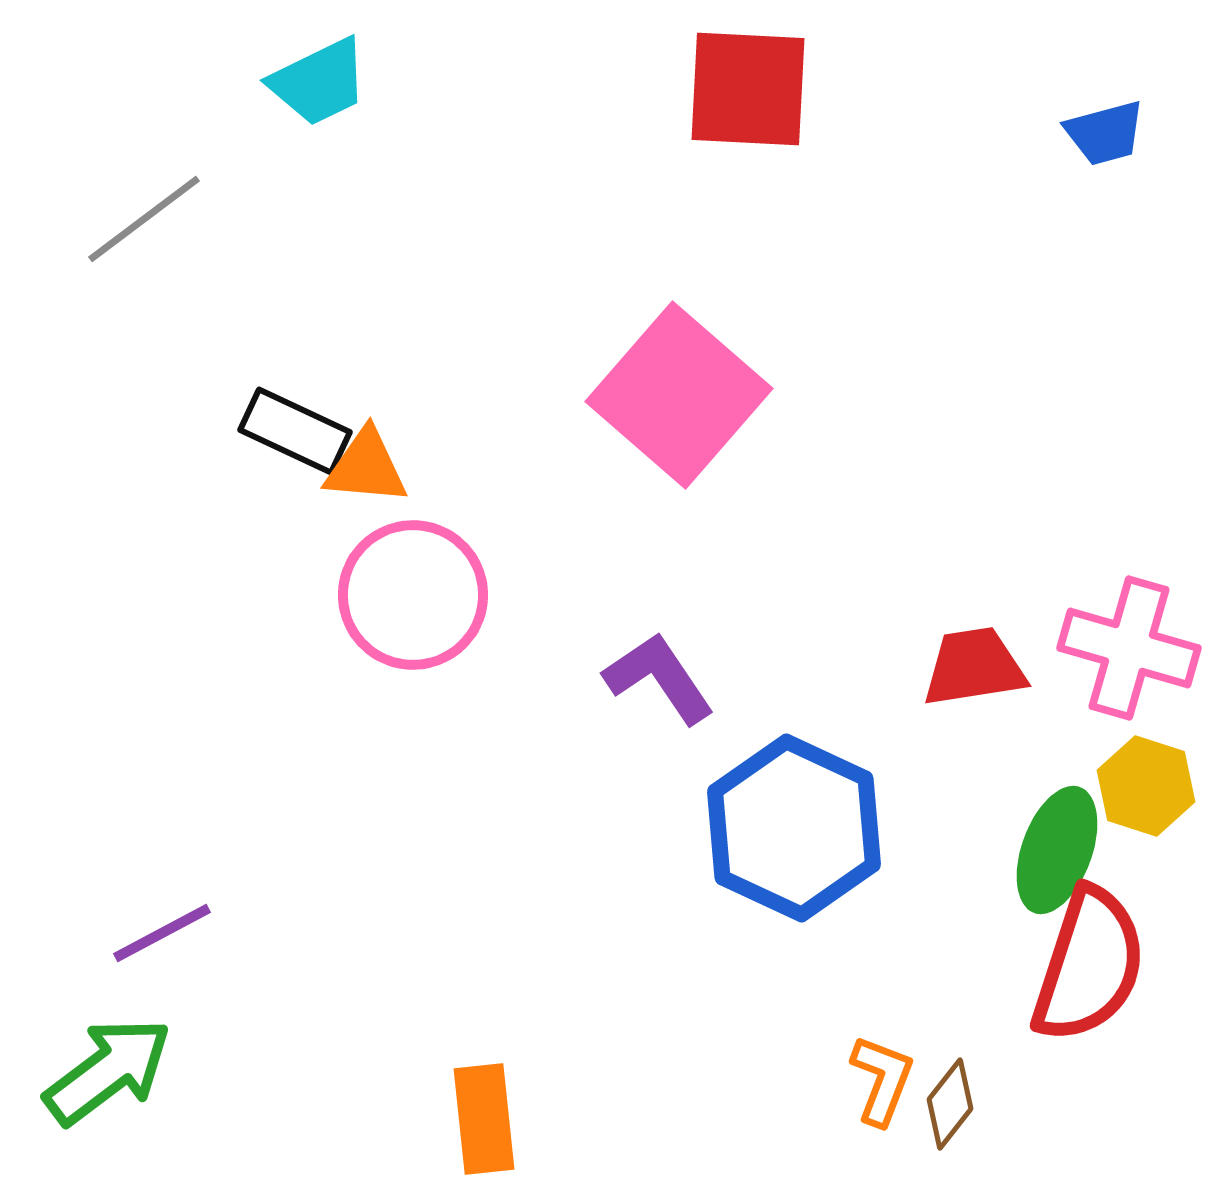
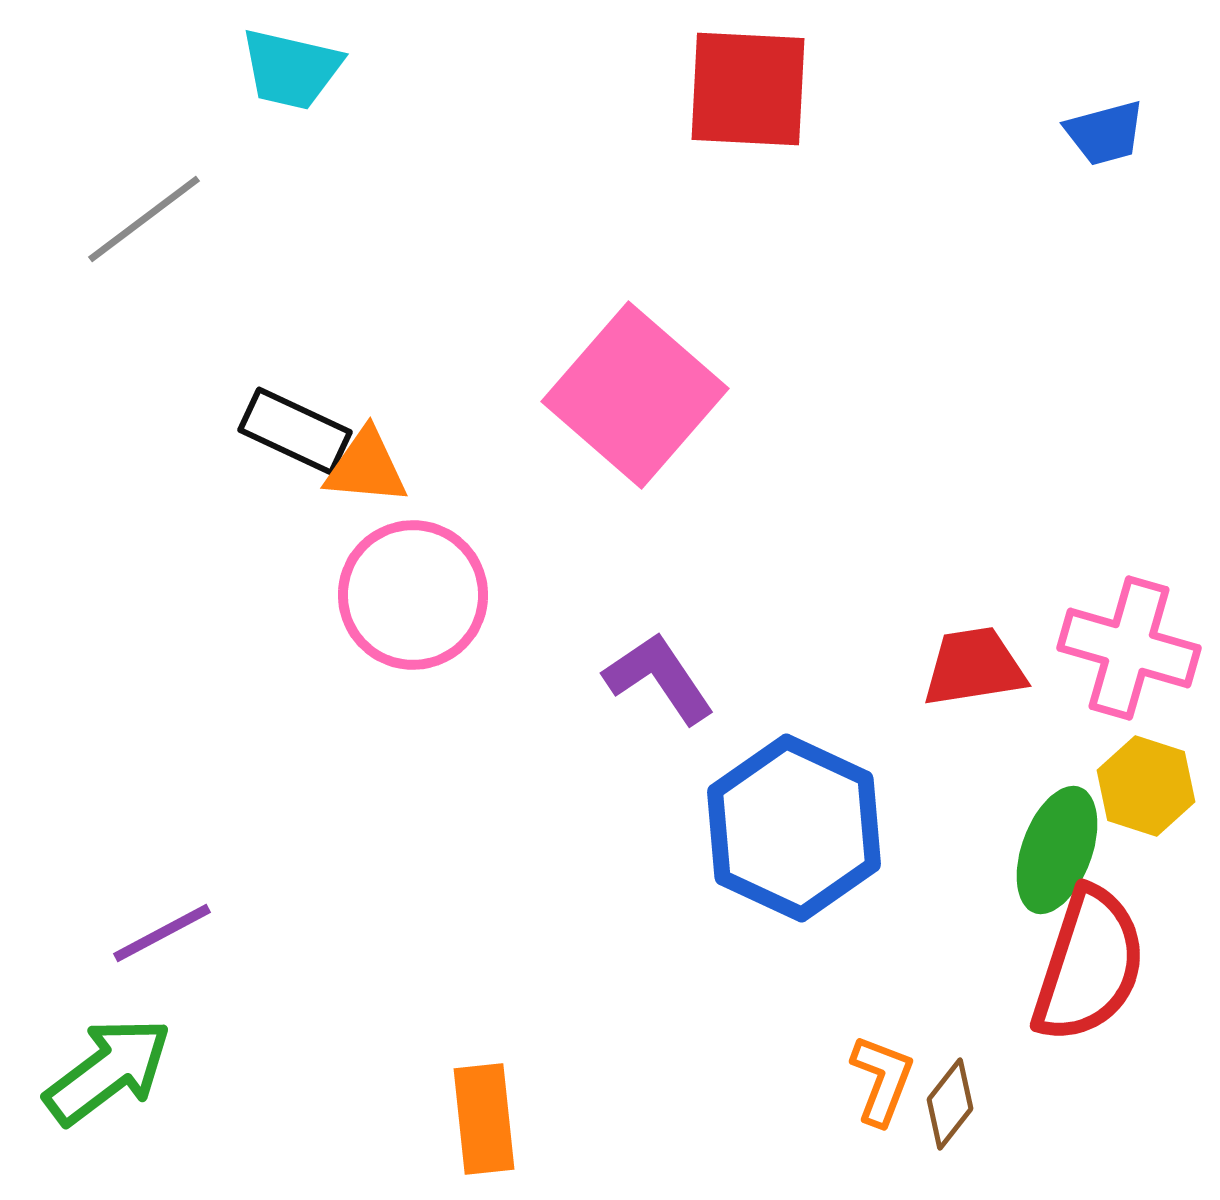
cyan trapezoid: moved 28 px left, 13 px up; rotated 39 degrees clockwise
pink square: moved 44 px left
